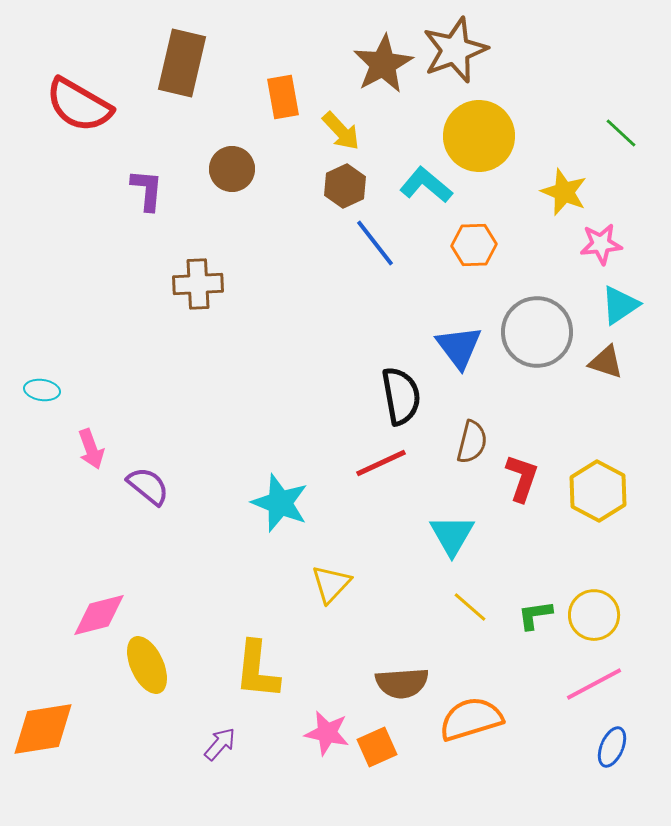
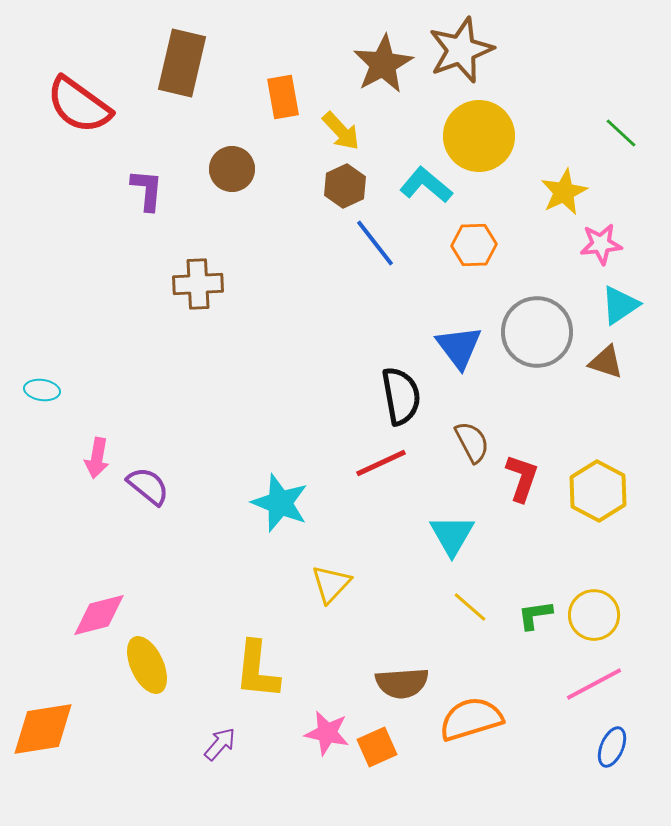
brown star at (455, 50): moved 6 px right
red semicircle at (79, 105): rotated 6 degrees clockwise
yellow star at (564, 192): rotated 24 degrees clockwise
brown semicircle at (472, 442): rotated 42 degrees counterclockwise
pink arrow at (91, 449): moved 6 px right, 9 px down; rotated 30 degrees clockwise
